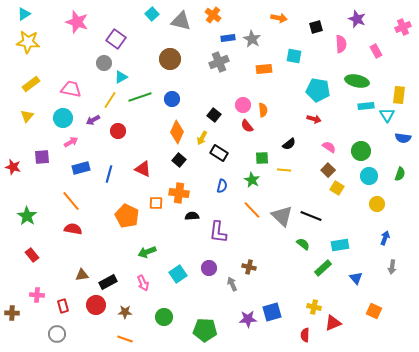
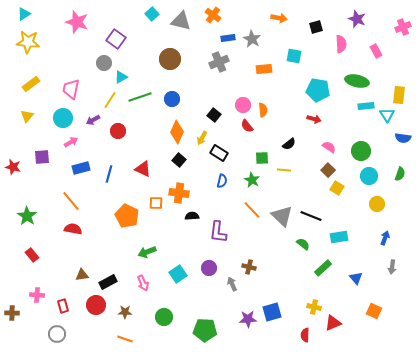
pink trapezoid at (71, 89): rotated 90 degrees counterclockwise
blue semicircle at (222, 186): moved 5 px up
cyan rectangle at (340, 245): moved 1 px left, 8 px up
